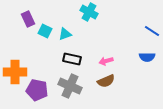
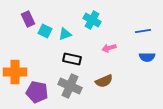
cyan cross: moved 3 px right, 8 px down
blue line: moved 9 px left; rotated 42 degrees counterclockwise
pink arrow: moved 3 px right, 13 px up
brown semicircle: moved 2 px left
purple pentagon: moved 2 px down
